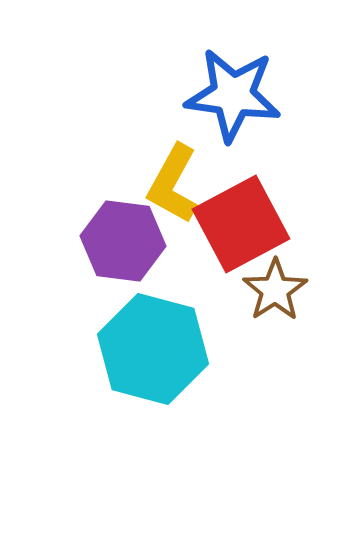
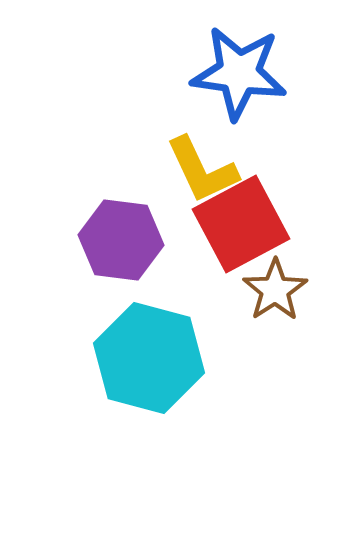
blue star: moved 6 px right, 22 px up
yellow L-shape: moved 29 px right, 14 px up; rotated 54 degrees counterclockwise
purple hexagon: moved 2 px left, 1 px up
cyan hexagon: moved 4 px left, 9 px down
